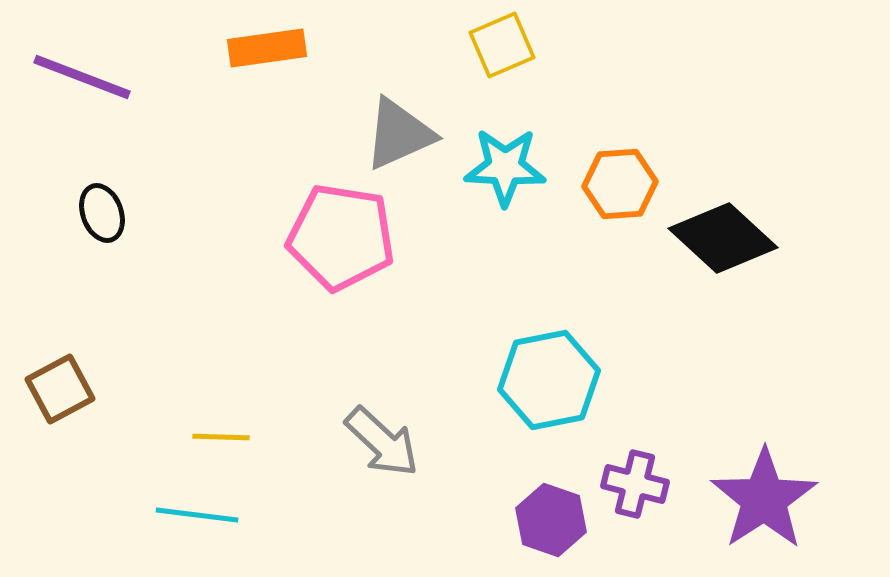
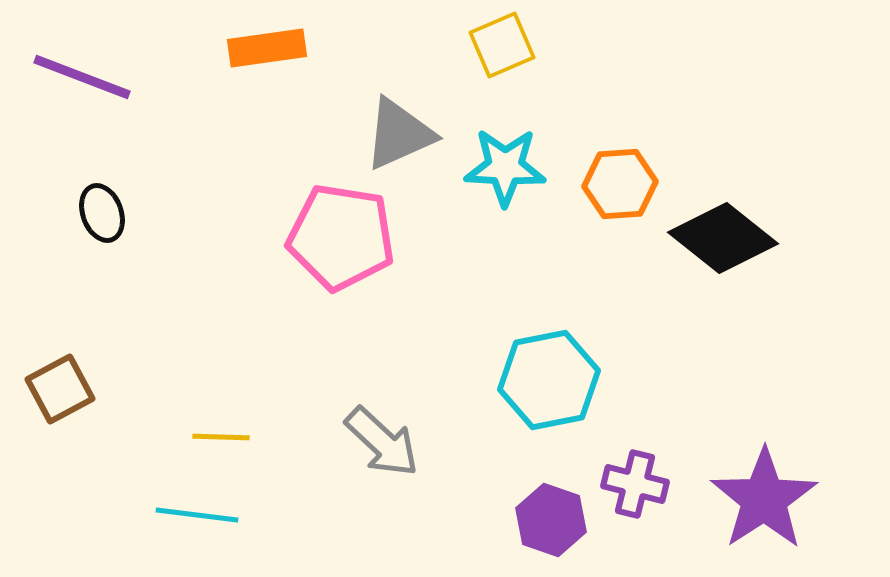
black diamond: rotated 4 degrees counterclockwise
